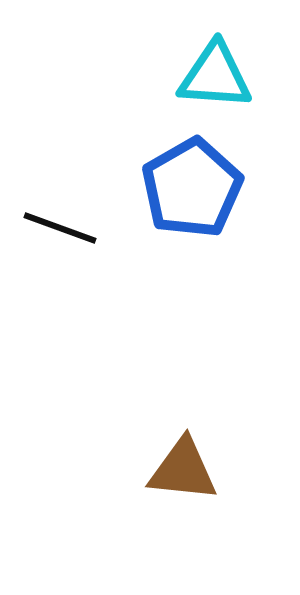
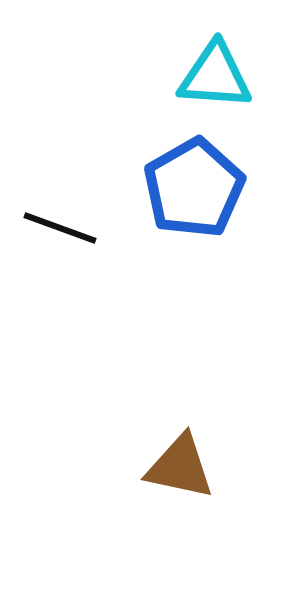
blue pentagon: moved 2 px right
brown triangle: moved 3 px left, 3 px up; rotated 6 degrees clockwise
